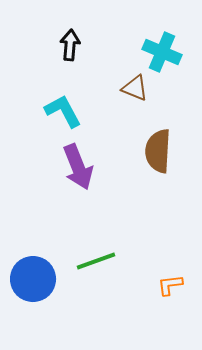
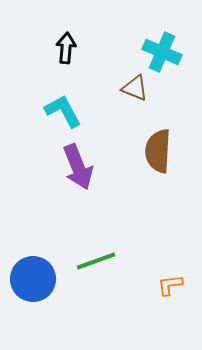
black arrow: moved 4 px left, 3 px down
